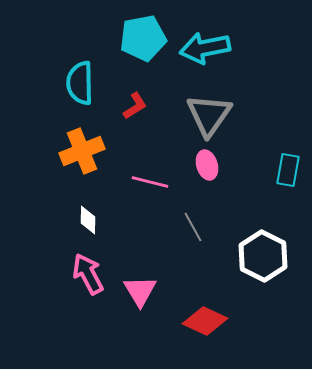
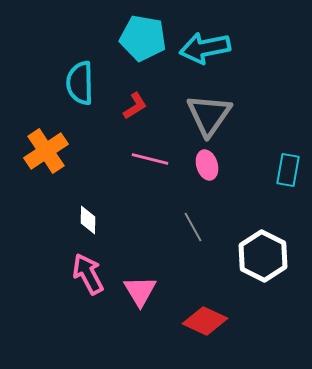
cyan pentagon: rotated 21 degrees clockwise
orange cross: moved 36 px left; rotated 12 degrees counterclockwise
pink line: moved 23 px up
